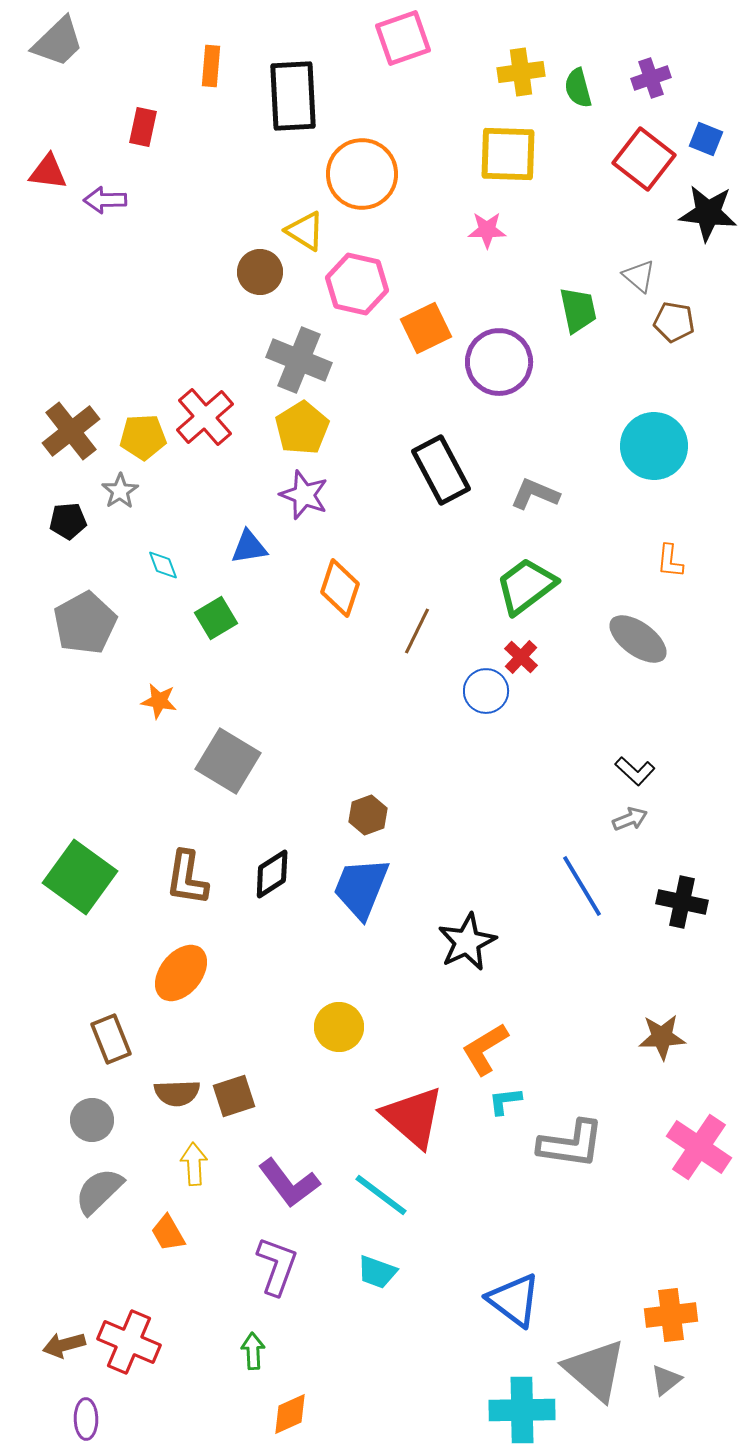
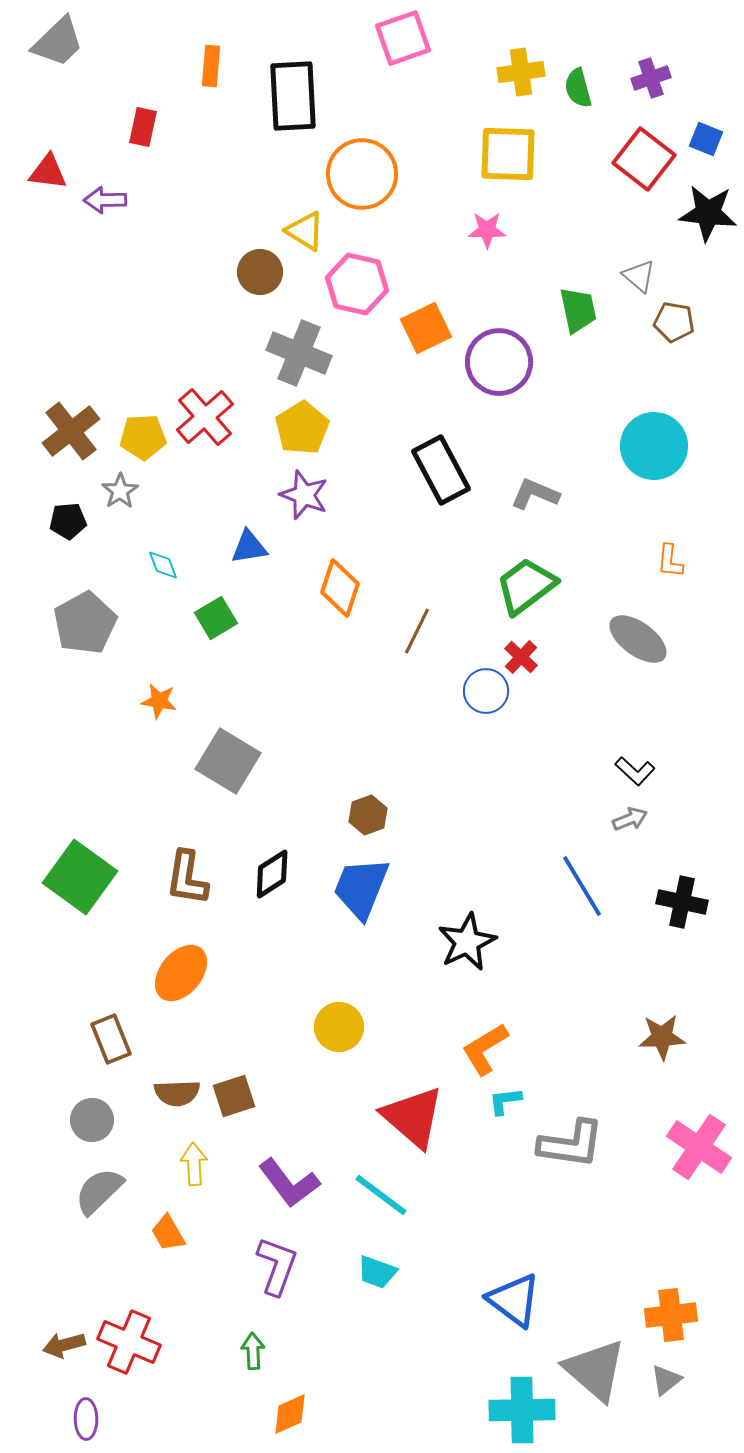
gray cross at (299, 360): moved 7 px up
